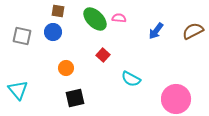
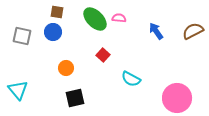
brown square: moved 1 px left, 1 px down
blue arrow: rotated 108 degrees clockwise
pink circle: moved 1 px right, 1 px up
